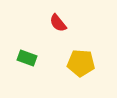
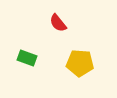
yellow pentagon: moved 1 px left
